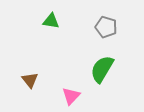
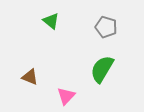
green triangle: rotated 30 degrees clockwise
brown triangle: moved 3 px up; rotated 30 degrees counterclockwise
pink triangle: moved 5 px left
